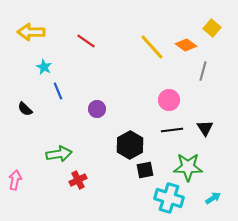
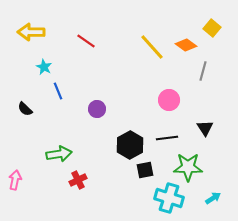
black line: moved 5 px left, 8 px down
